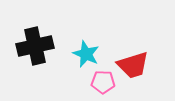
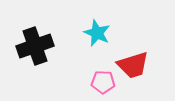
black cross: rotated 6 degrees counterclockwise
cyan star: moved 11 px right, 21 px up
